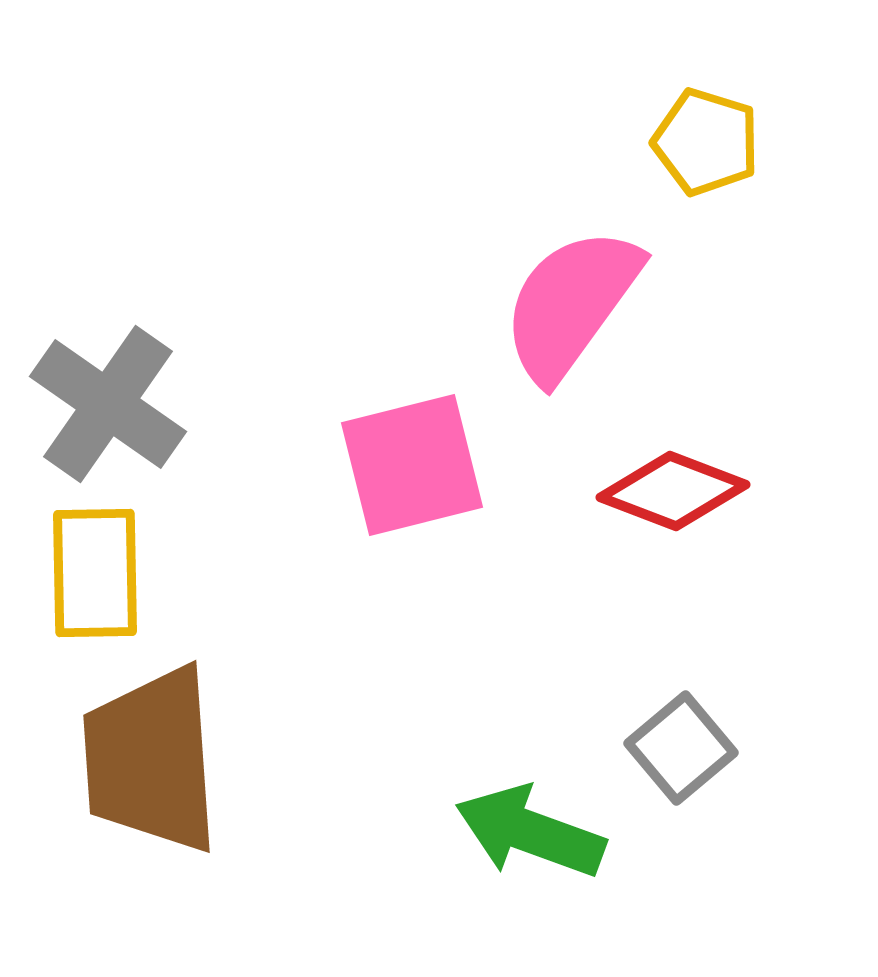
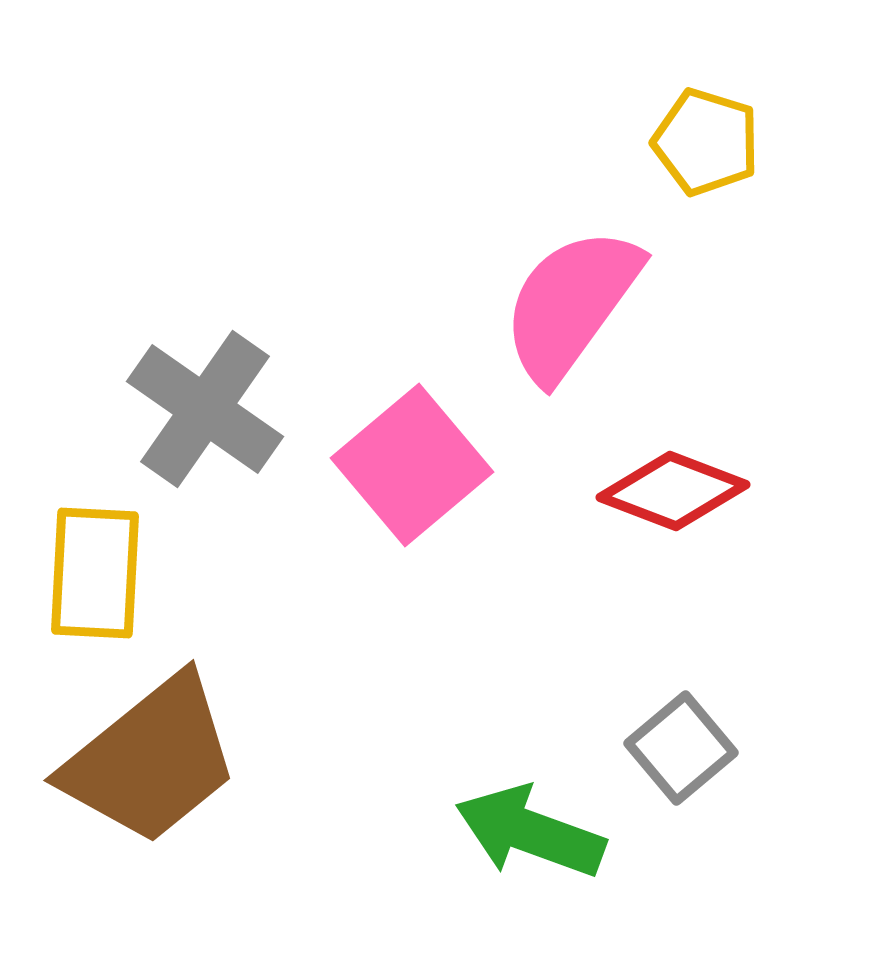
gray cross: moved 97 px right, 5 px down
pink square: rotated 26 degrees counterclockwise
yellow rectangle: rotated 4 degrees clockwise
brown trapezoid: rotated 125 degrees counterclockwise
